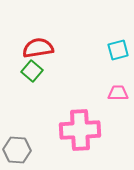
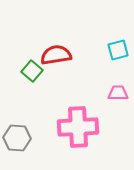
red semicircle: moved 18 px right, 7 px down
pink cross: moved 2 px left, 3 px up
gray hexagon: moved 12 px up
